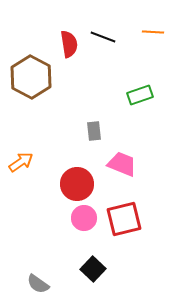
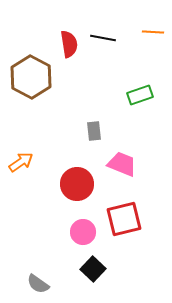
black line: moved 1 px down; rotated 10 degrees counterclockwise
pink circle: moved 1 px left, 14 px down
